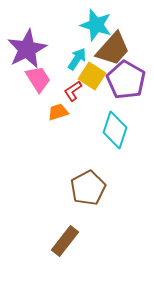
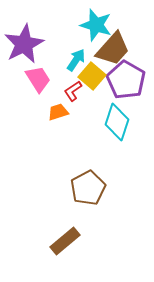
purple star: moved 3 px left, 5 px up
cyan arrow: moved 1 px left, 1 px down
yellow square: rotated 8 degrees clockwise
cyan diamond: moved 2 px right, 8 px up
brown rectangle: rotated 12 degrees clockwise
